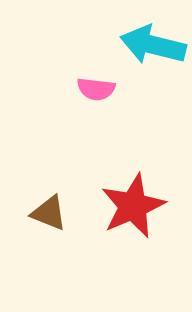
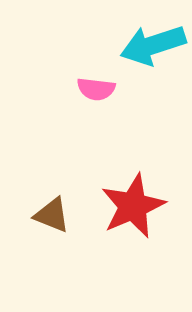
cyan arrow: rotated 32 degrees counterclockwise
brown triangle: moved 3 px right, 2 px down
